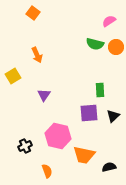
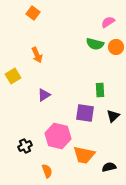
pink semicircle: moved 1 px left, 1 px down
purple triangle: rotated 24 degrees clockwise
purple square: moved 4 px left; rotated 12 degrees clockwise
